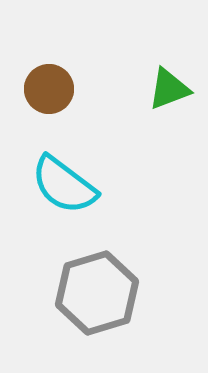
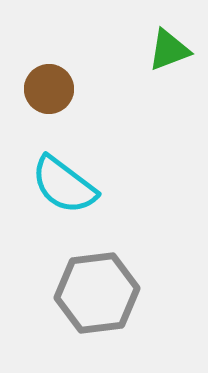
green triangle: moved 39 px up
gray hexagon: rotated 10 degrees clockwise
